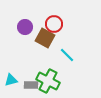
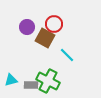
purple circle: moved 2 px right
